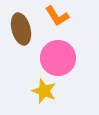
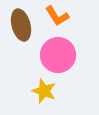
brown ellipse: moved 4 px up
pink circle: moved 3 px up
